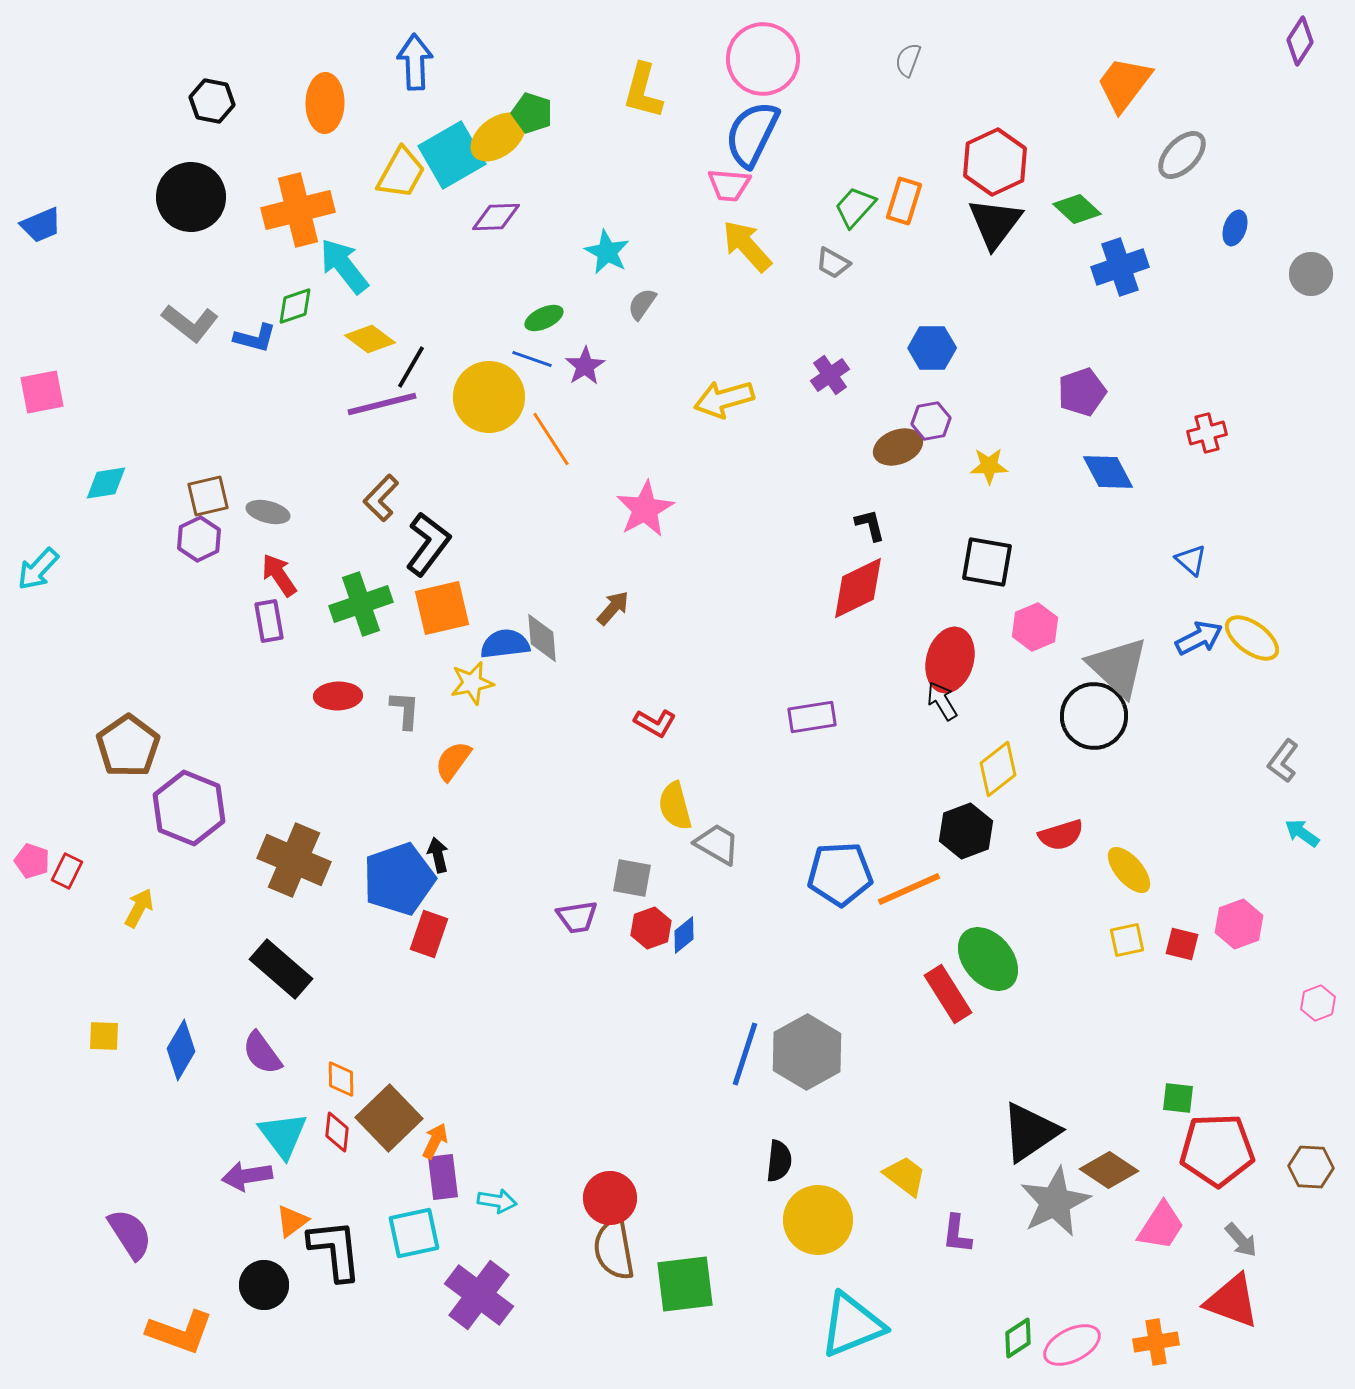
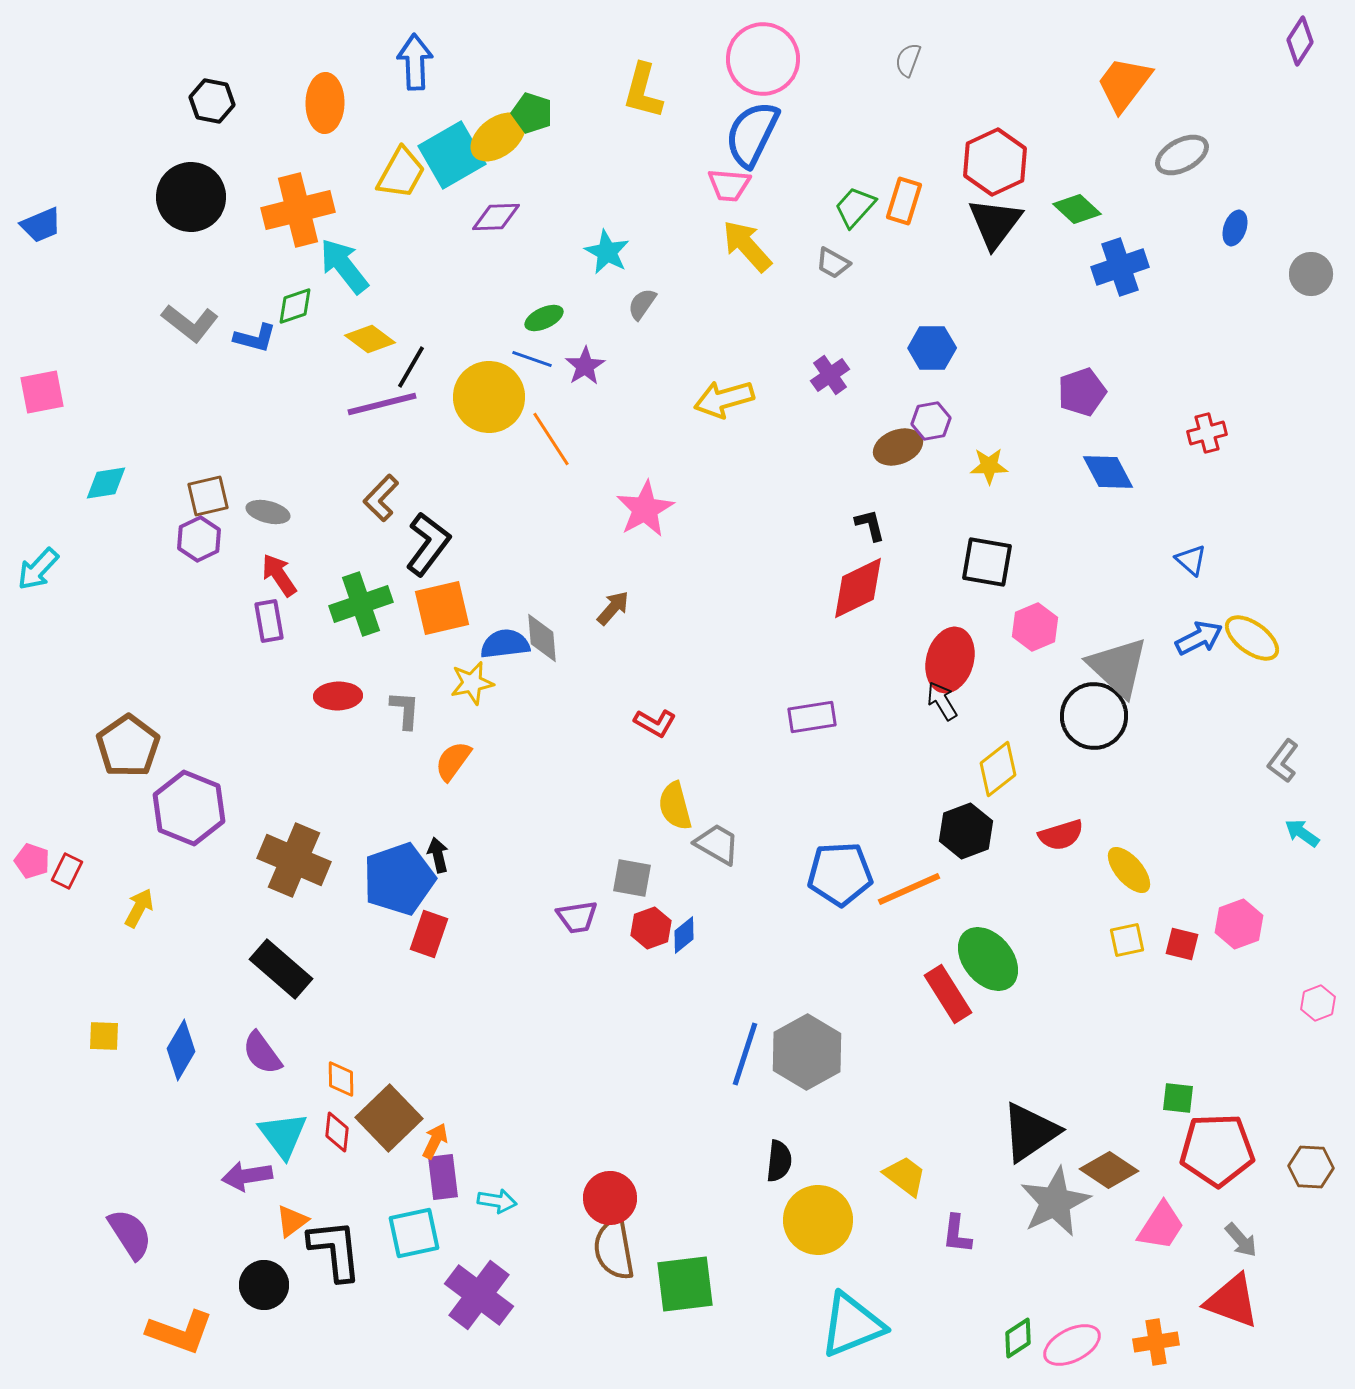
gray ellipse at (1182, 155): rotated 18 degrees clockwise
